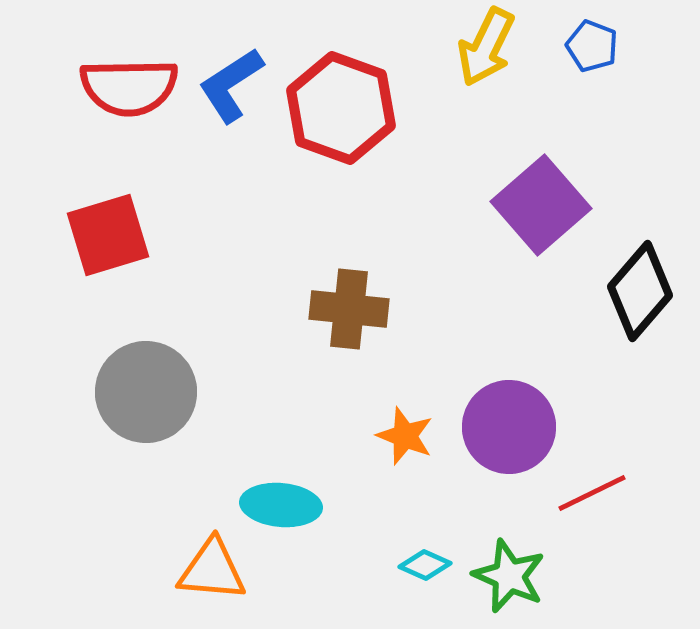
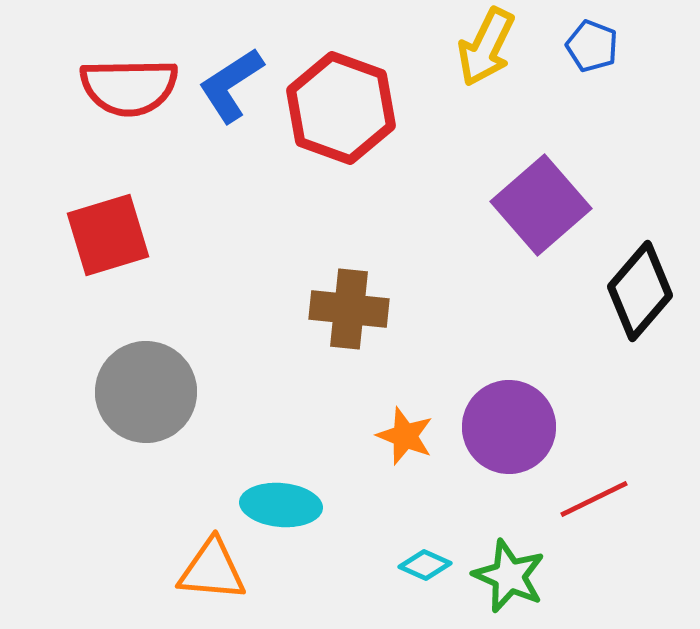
red line: moved 2 px right, 6 px down
